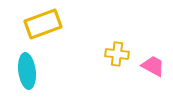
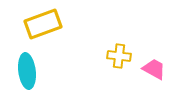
yellow cross: moved 2 px right, 2 px down
pink trapezoid: moved 1 px right, 3 px down
